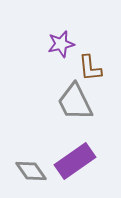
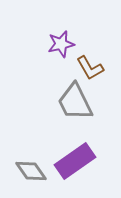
brown L-shape: rotated 24 degrees counterclockwise
